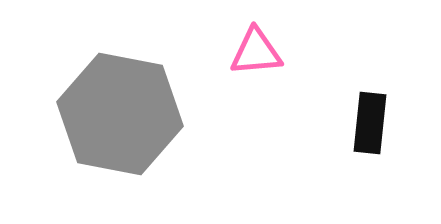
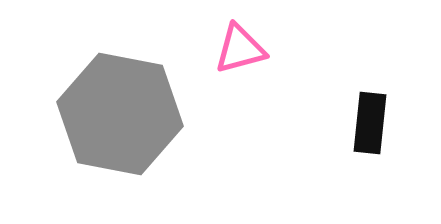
pink triangle: moved 16 px left, 3 px up; rotated 10 degrees counterclockwise
